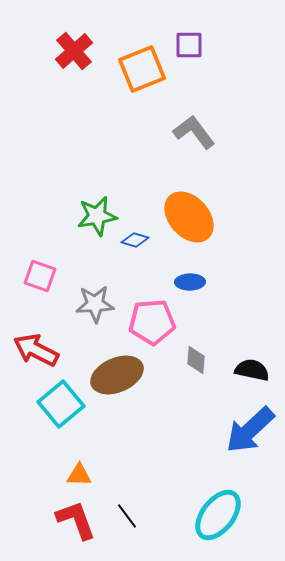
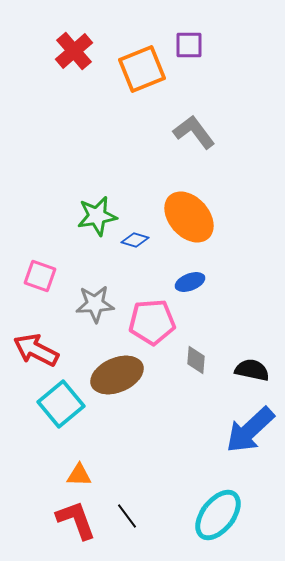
blue ellipse: rotated 20 degrees counterclockwise
